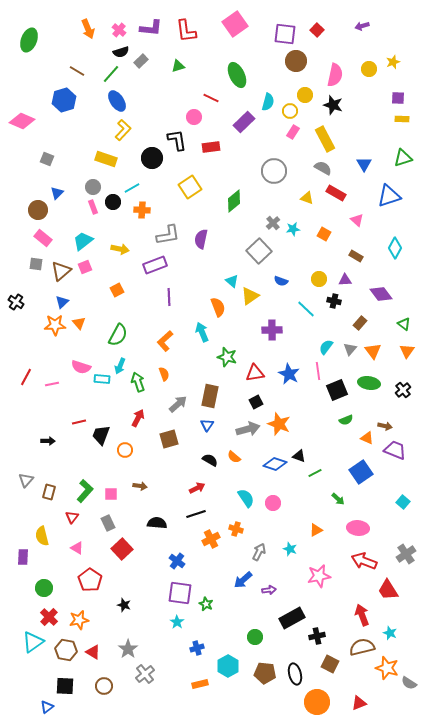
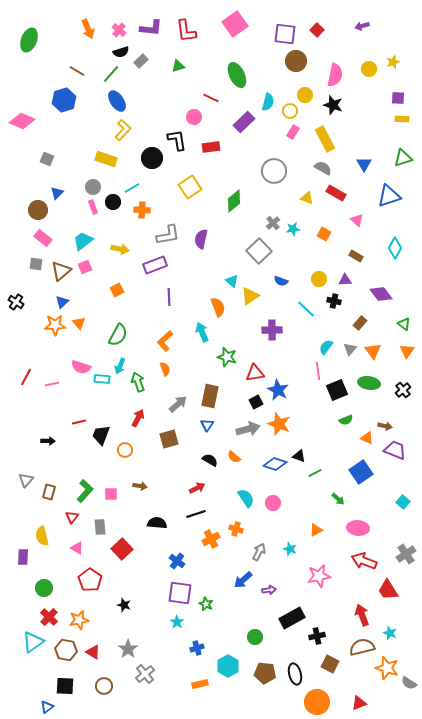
orange semicircle at (164, 374): moved 1 px right, 5 px up
blue star at (289, 374): moved 11 px left, 16 px down
gray rectangle at (108, 523): moved 8 px left, 4 px down; rotated 21 degrees clockwise
